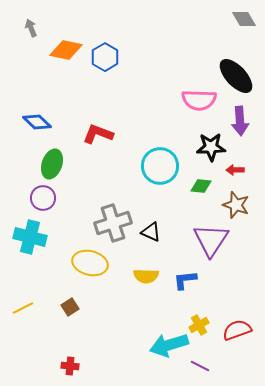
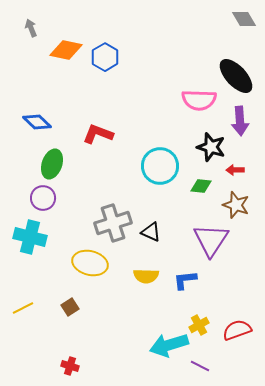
black star: rotated 20 degrees clockwise
red cross: rotated 12 degrees clockwise
